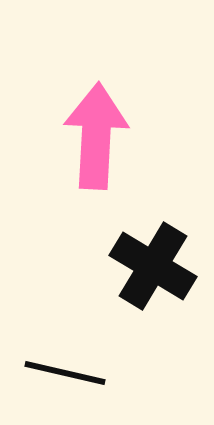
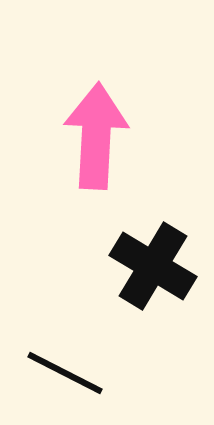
black line: rotated 14 degrees clockwise
